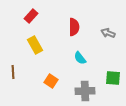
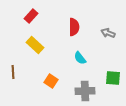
yellow rectangle: rotated 18 degrees counterclockwise
